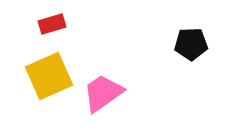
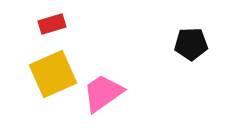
yellow square: moved 4 px right, 2 px up
